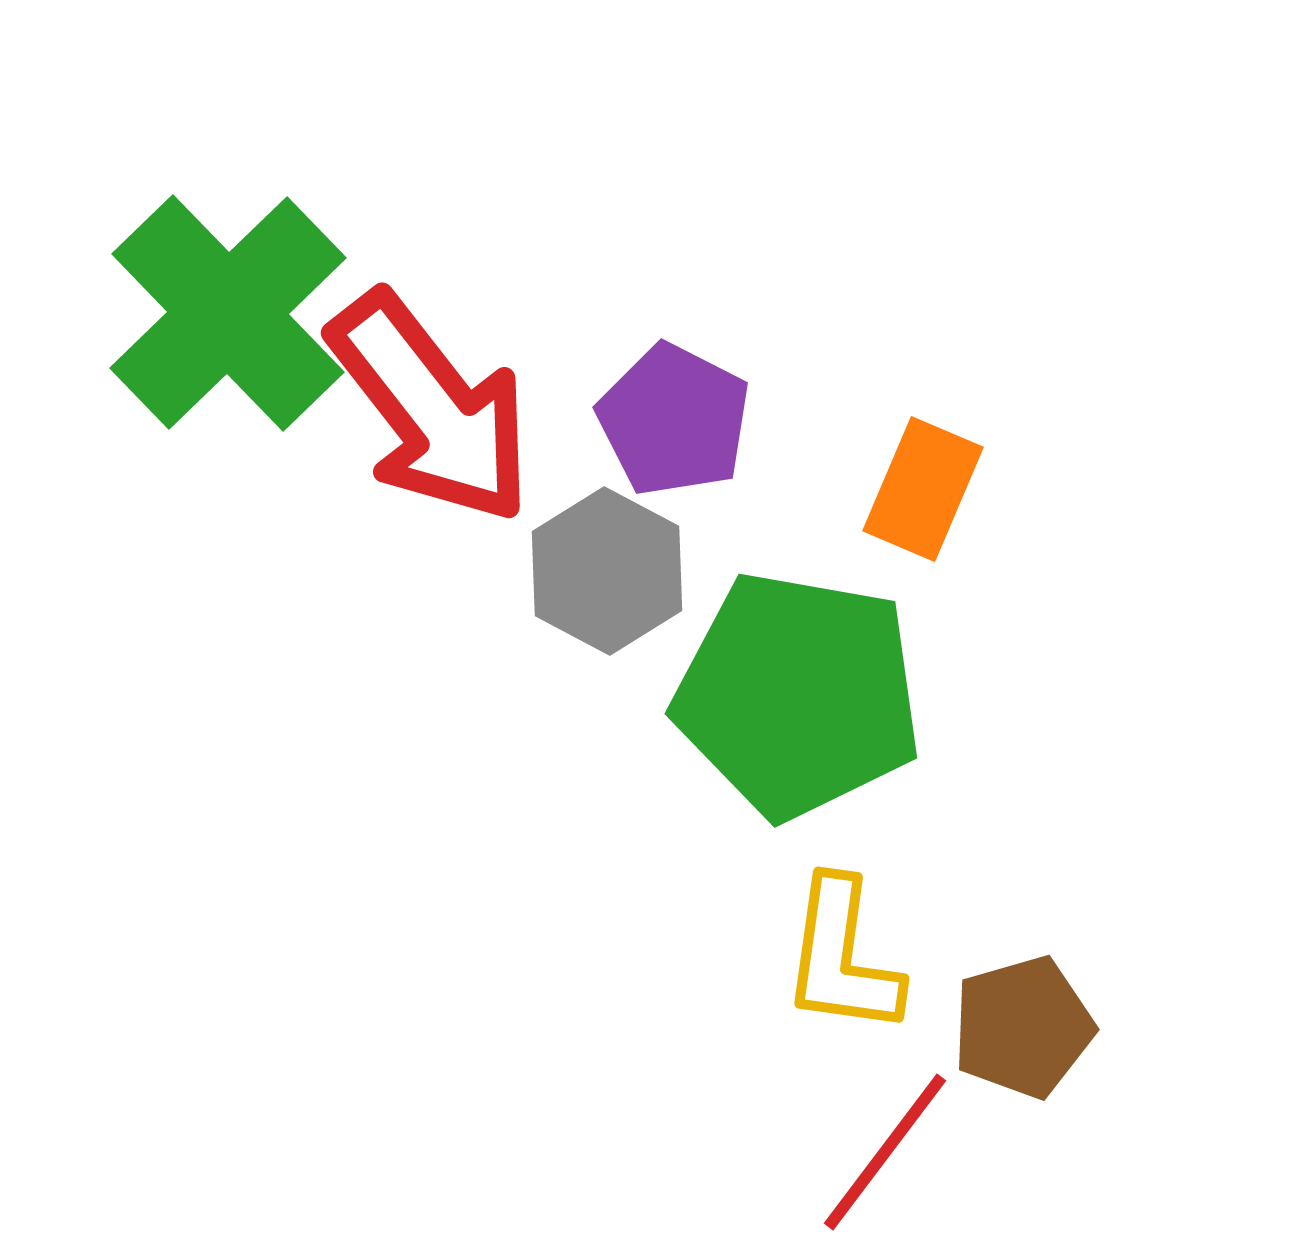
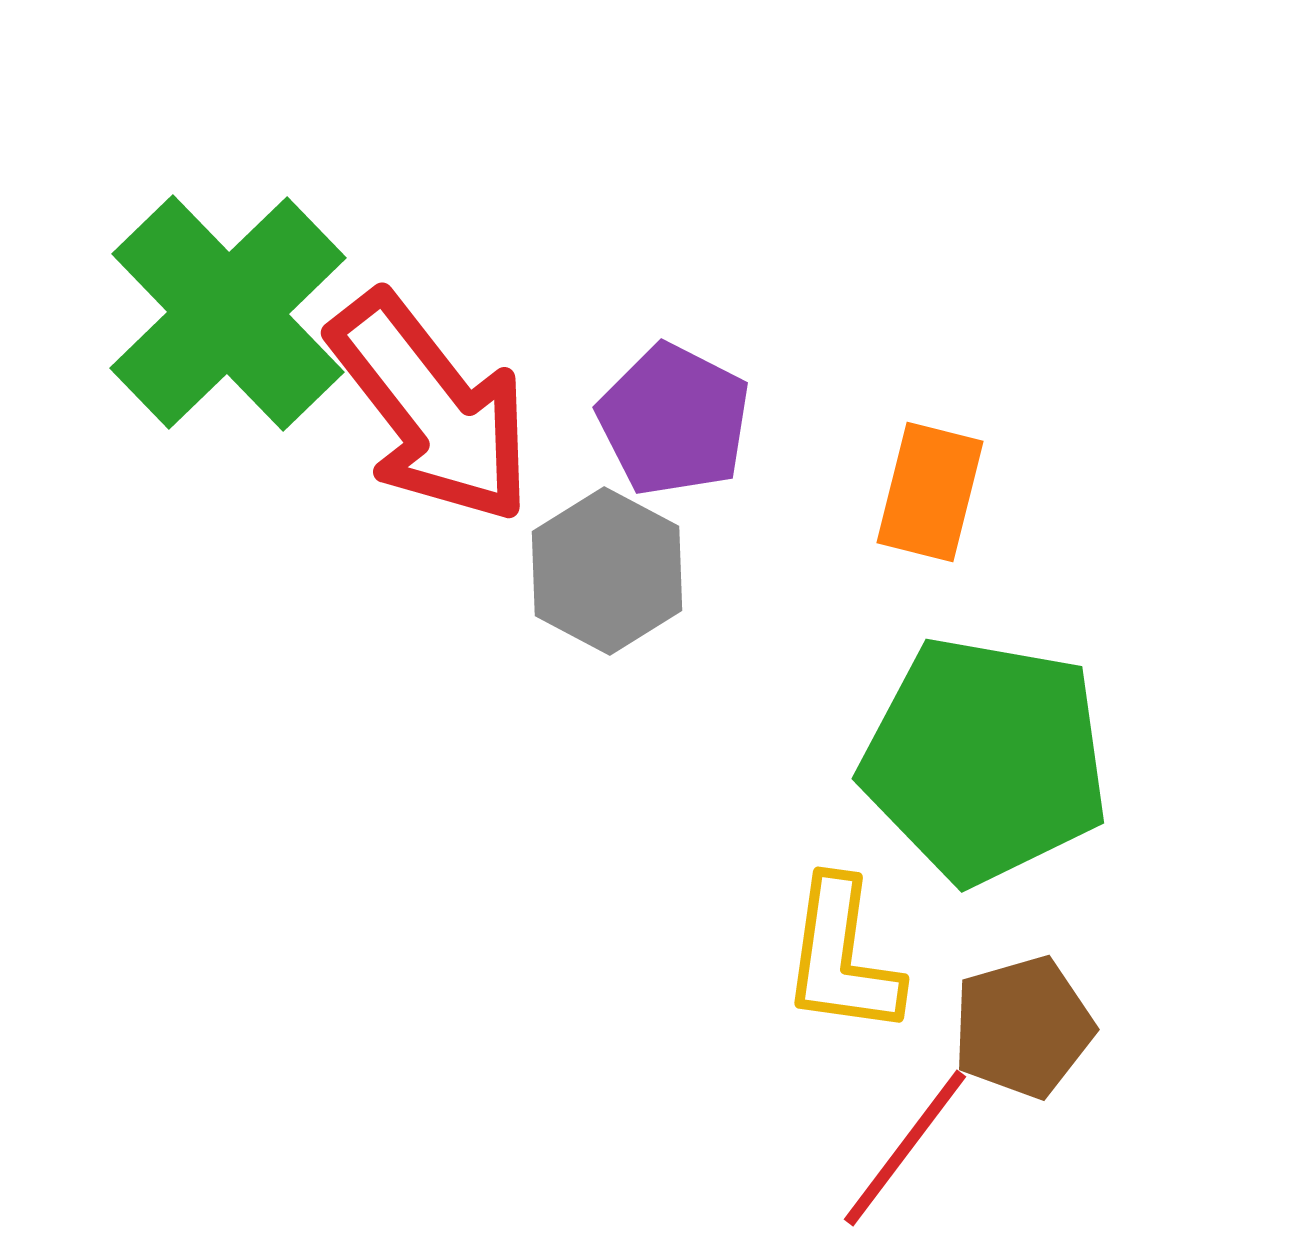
orange rectangle: moved 7 px right, 3 px down; rotated 9 degrees counterclockwise
green pentagon: moved 187 px right, 65 px down
red line: moved 20 px right, 4 px up
